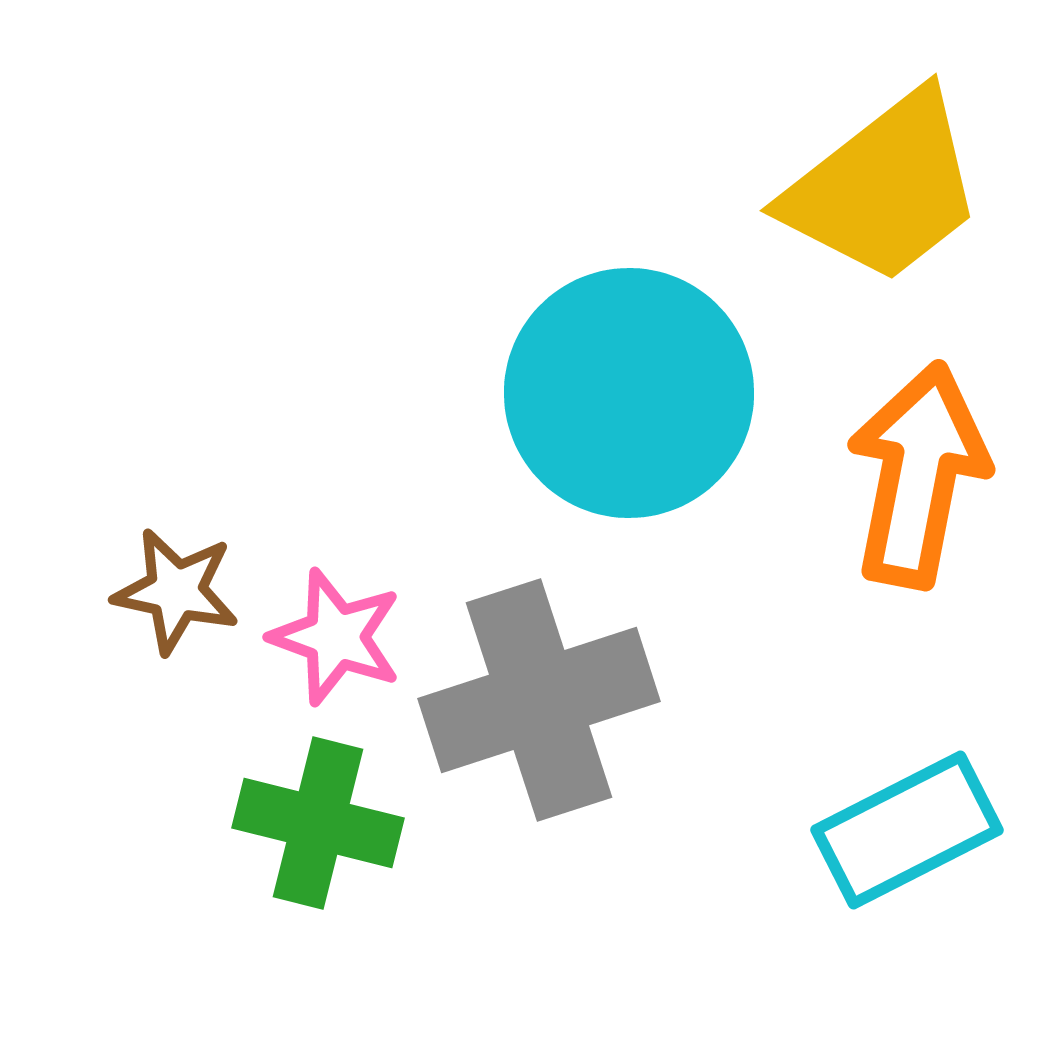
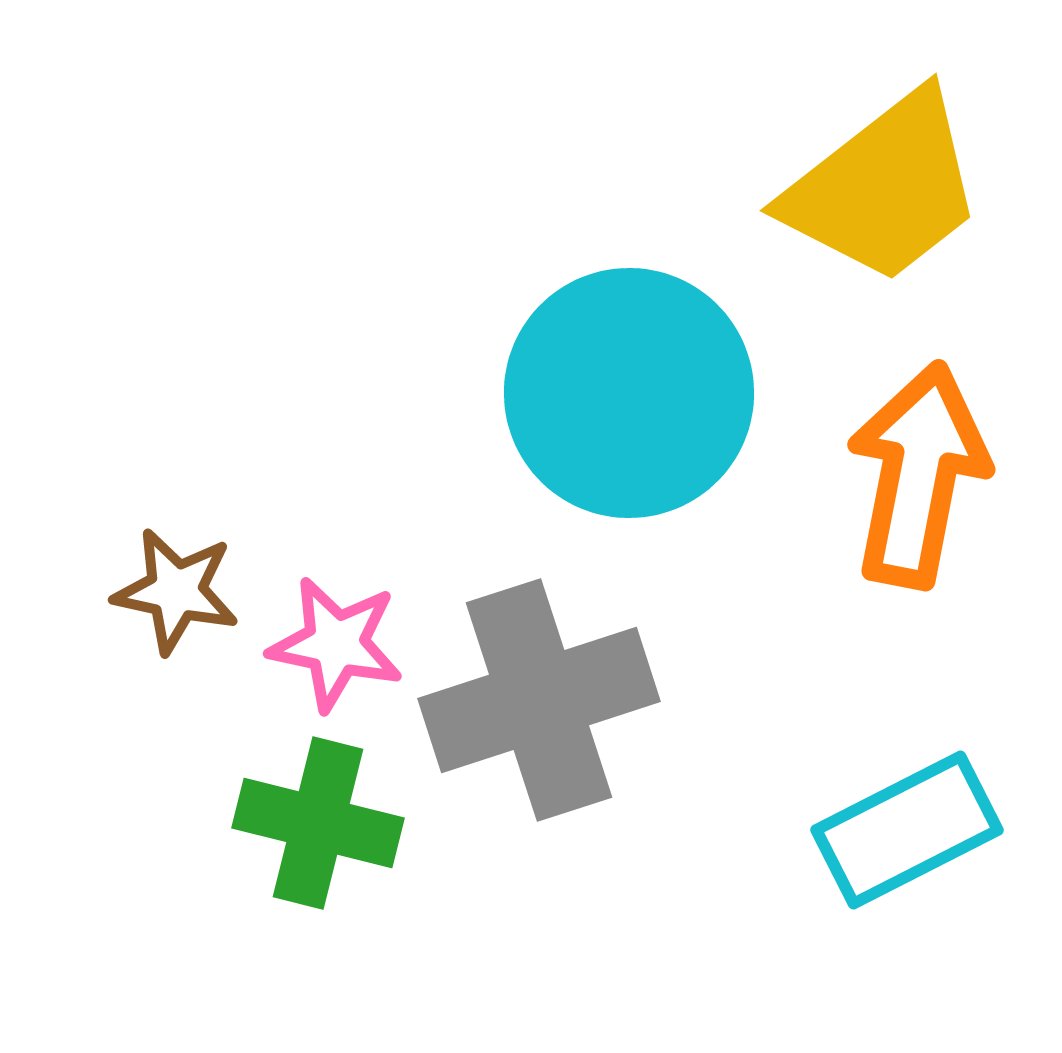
pink star: moved 7 px down; rotated 8 degrees counterclockwise
